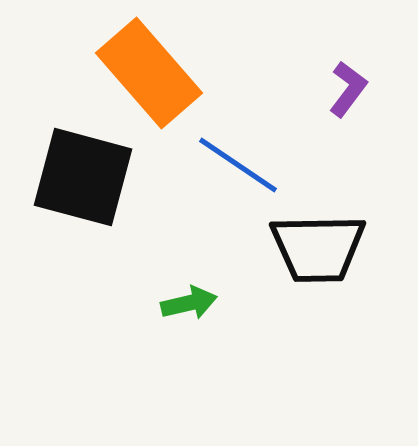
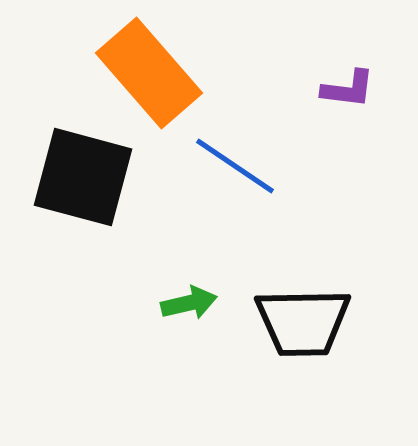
purple L-shape: rotated 60 degrees clockwise
blue line: moved 3 px left, 1 px down
black trapezoid: moved 15 px left, 74 px down
